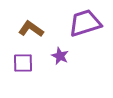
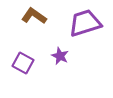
brown L-shape: moved 3 px right, 13 px up
purple square: rotated 30 degrees clockwise
